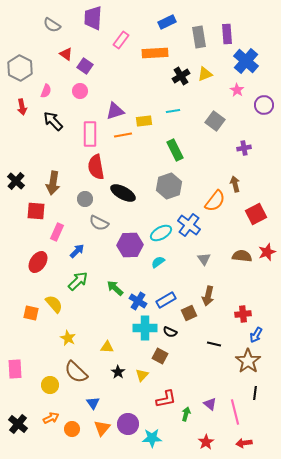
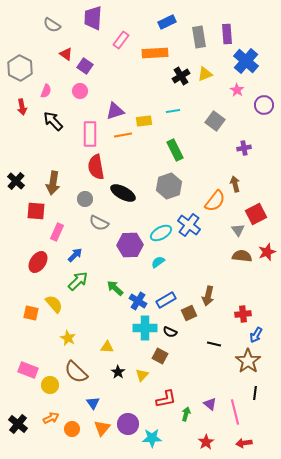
blue arrow at (77, 251): moved 2 px left, 4 px down
gray triangle at (204, 259): moved 34 px right, 29 px up
pink rectangle at (15, 369): moved 13 px right, 1 px down; rotated 66 degrees counterclockwise
